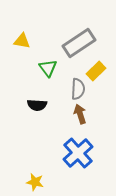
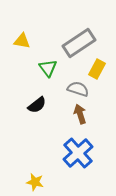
yellow rectangle: moved 1 px right, 2 px up; rotated 18 degrees counterclockwise
gray semicircle: rotated 75 degrees counterclockwise
black semicircle: rotated 42 degrees counterclockwise
